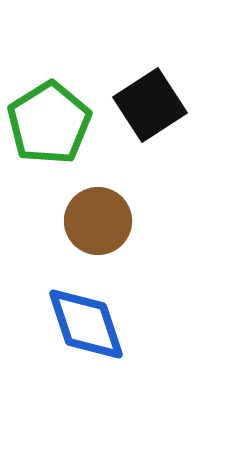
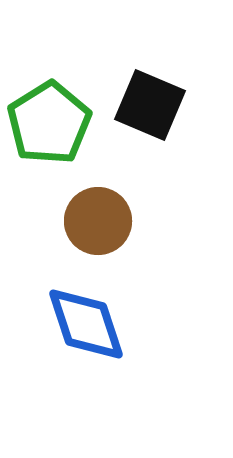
black square: rotated 34 degrees counterclockwise
